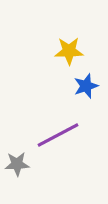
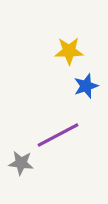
gray star: moved 4 px right, 1 px up; rotated 10 degrees clockwise
